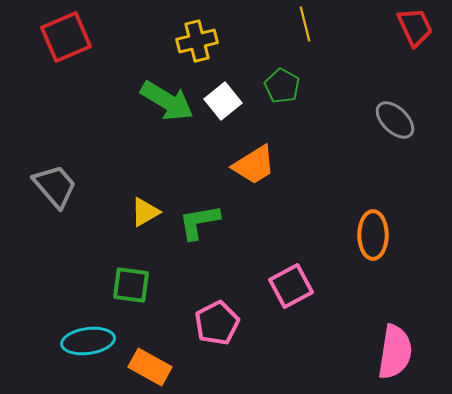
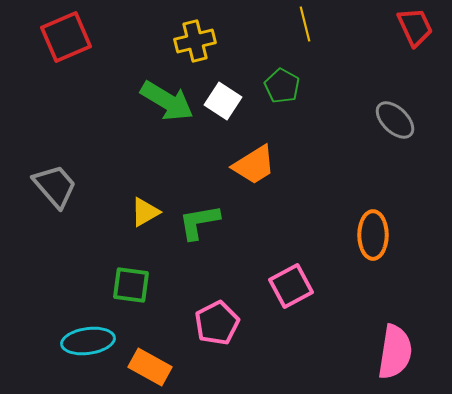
yellow cross: moved 2 px left
white square: rotated 18 degrees counterclockwise
